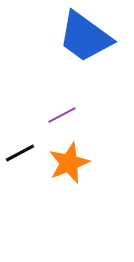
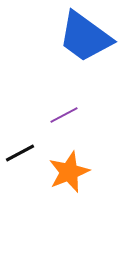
purple line: moved 2 px right
orange star: moved 9 px down
